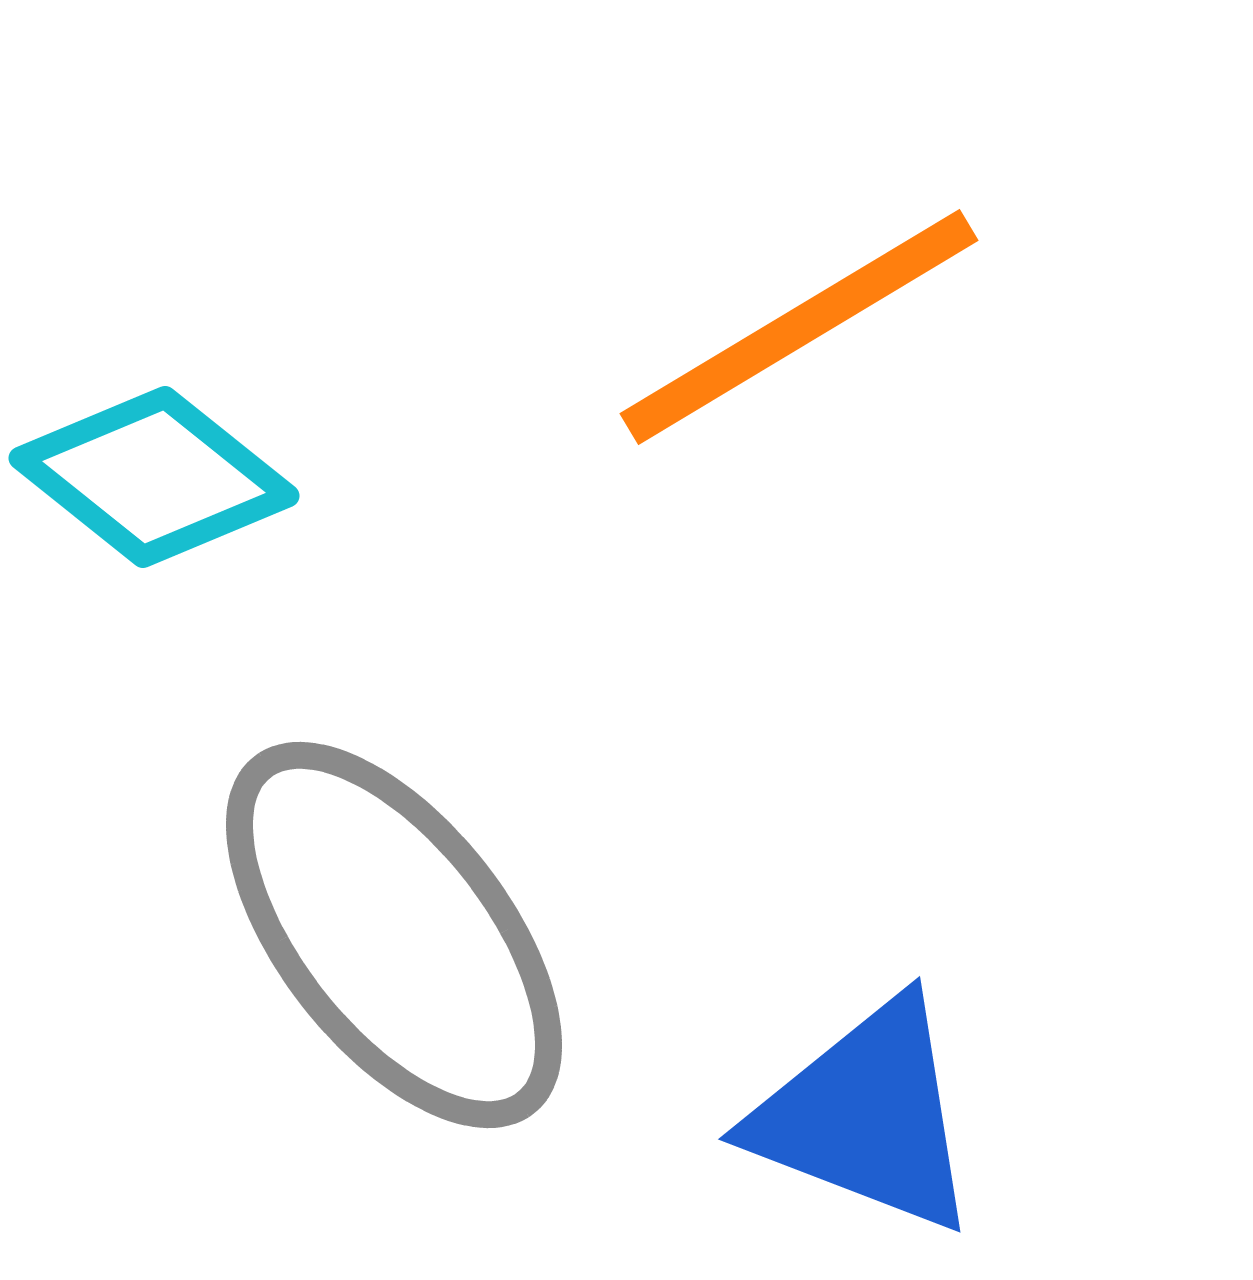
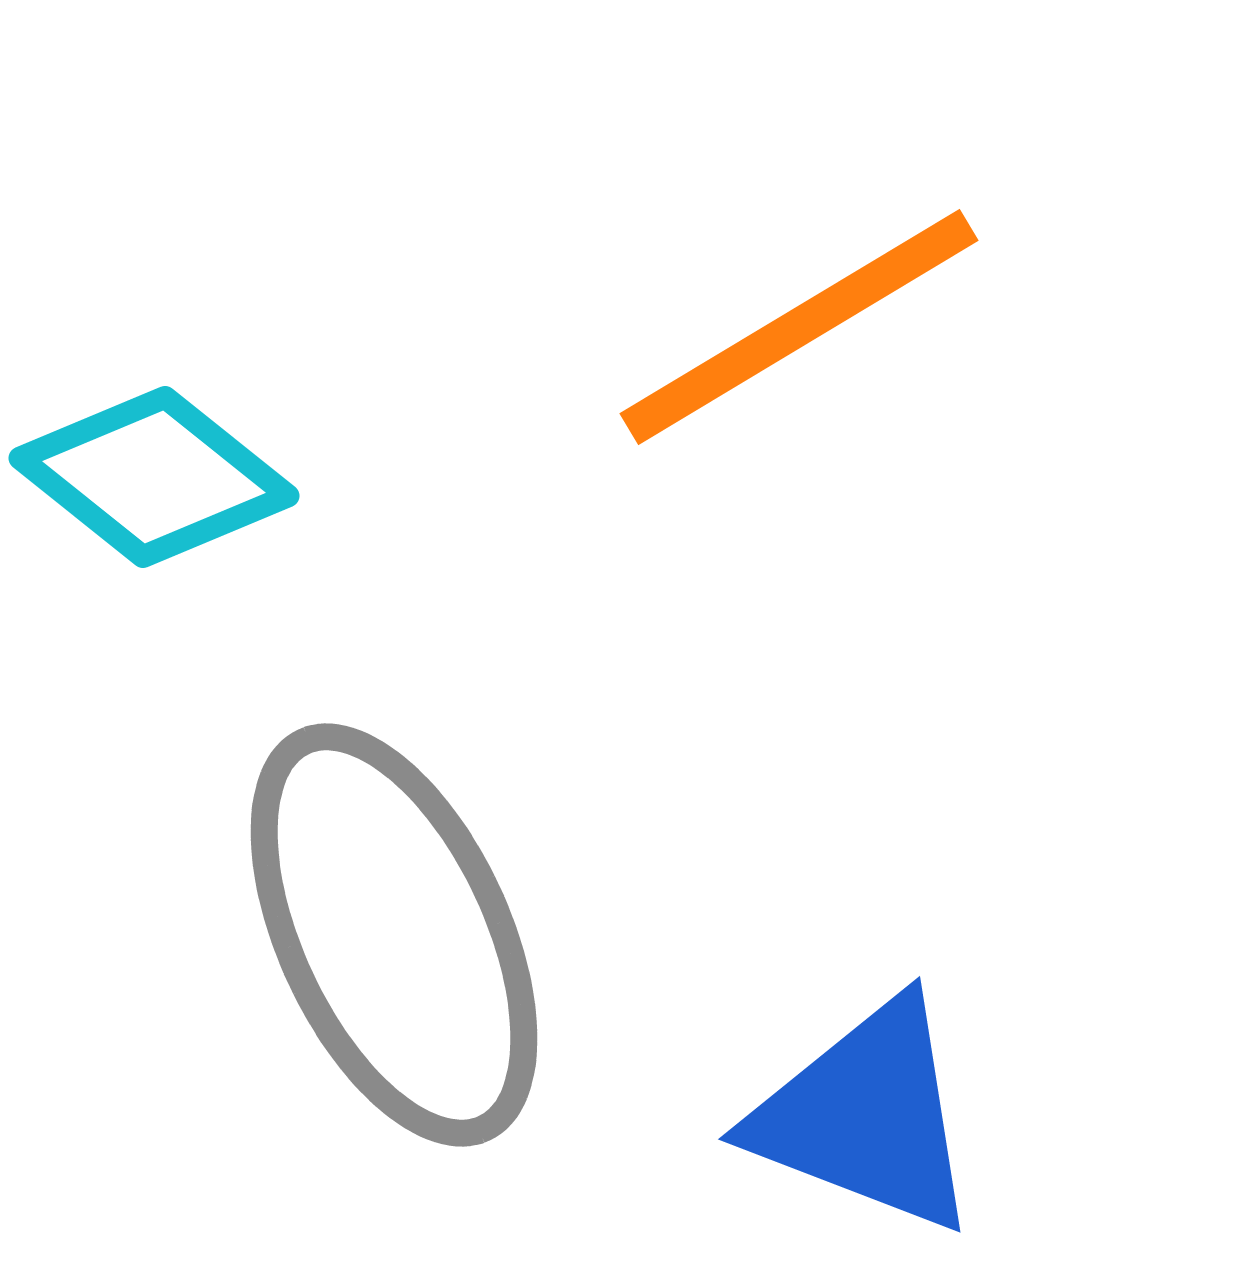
gray ellipse: rotated 13 degrees clockwise
